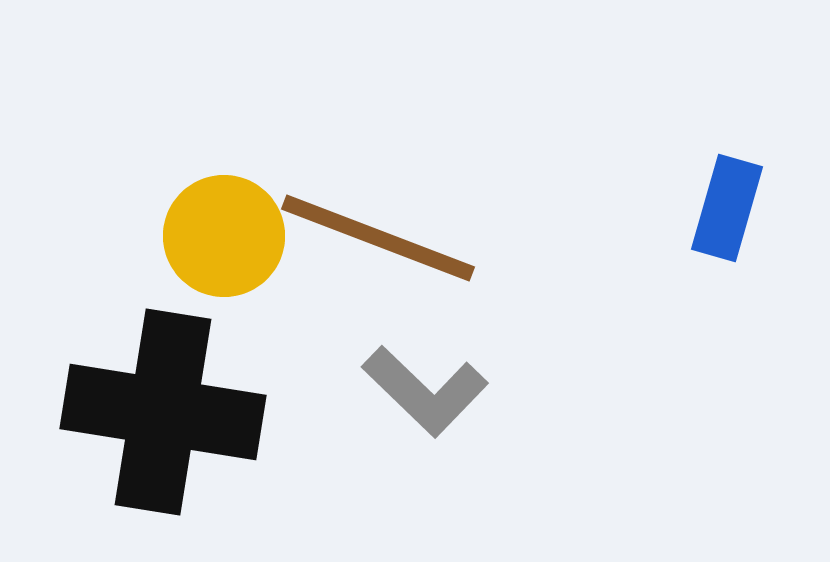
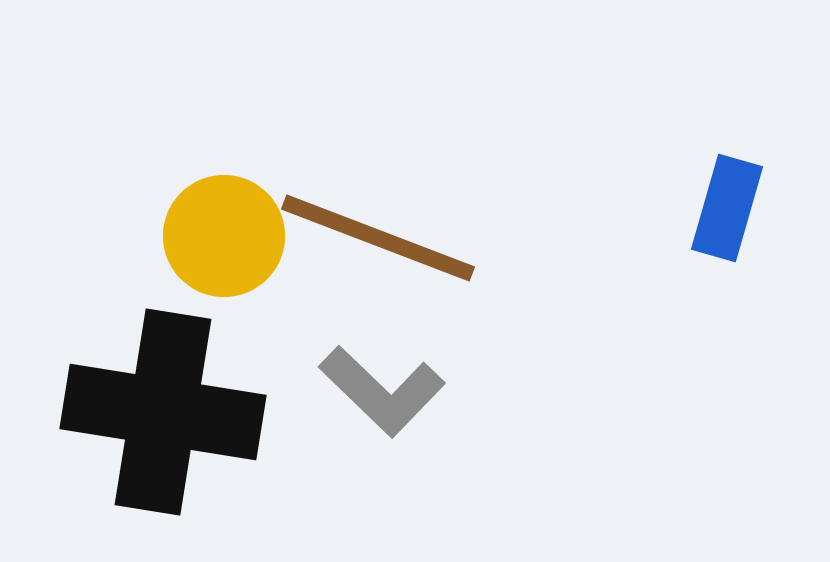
gray L-shape: moved 43 px left
